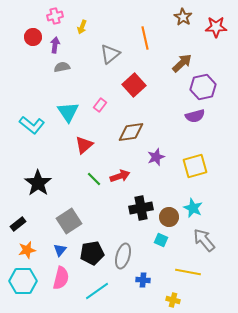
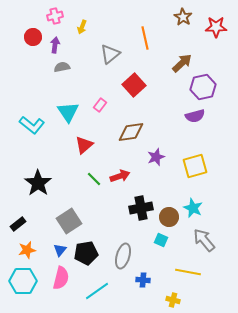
black pentagon: moved 6 px left
